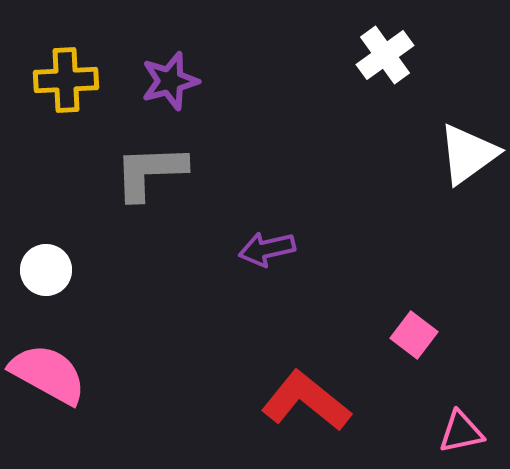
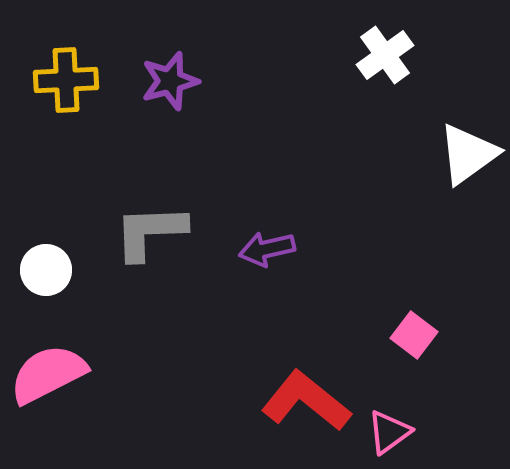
gray L-shape: moved 60 px down
pink semicircle: rotated 56 degrees counterclockwise
pink triangle: moved 72 px left; rotated 24 degrees counterclockwise
